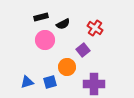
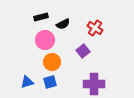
purple square: moved 1 px down
orange circle: moved 15 px left, 5 px up
